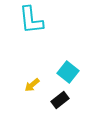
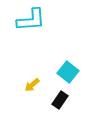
cyan L-shape: rotated 88 degrees counterclockwise
black rectangle: rotated 18 degrees counterclockwise
